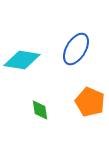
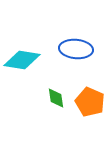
blue ellipse: rotated 64 degrees clockwise
green diamond: moved 16 px right, 12 px up
